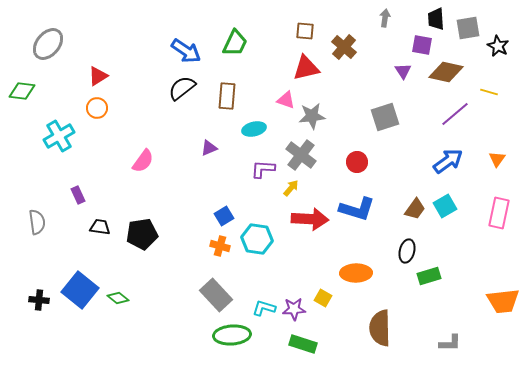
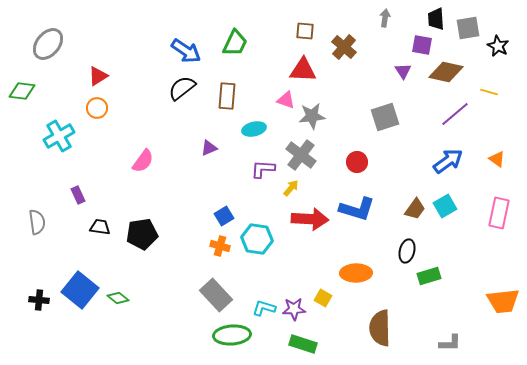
red triangle at (306, 68): moved 3 px left, 2 px down; rotated 16 degrees clockwise
orange triangle at (497, 159): rotated 30 degrees counterclockwise
